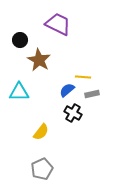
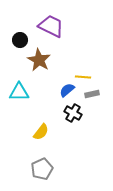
purple trapezoid: moved 7 px left, 2 px down
